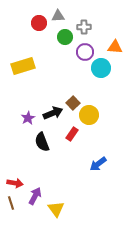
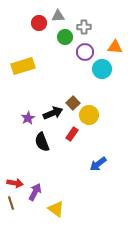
cyan circle: moved 1 px right, 1 px down
purple arrow: moved 4 px up
yellow triangle: rotated 18 degrees counterclockwise
